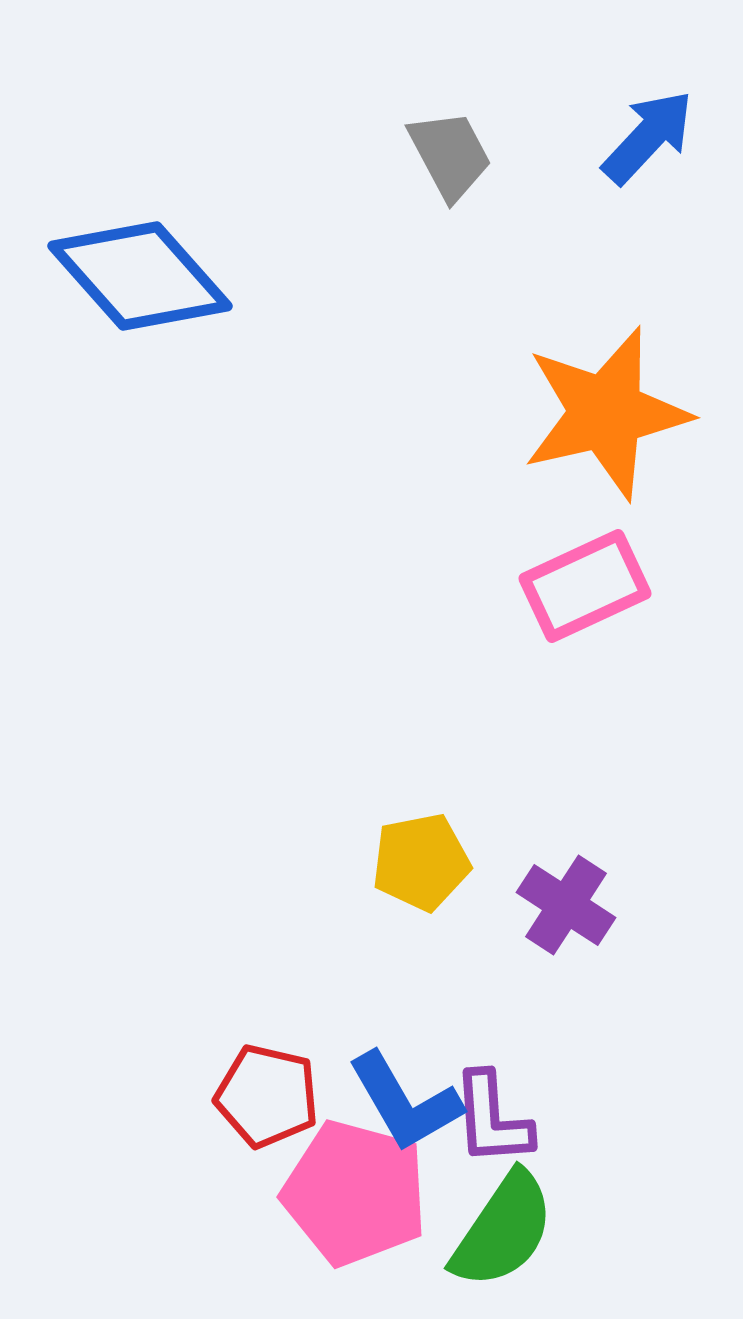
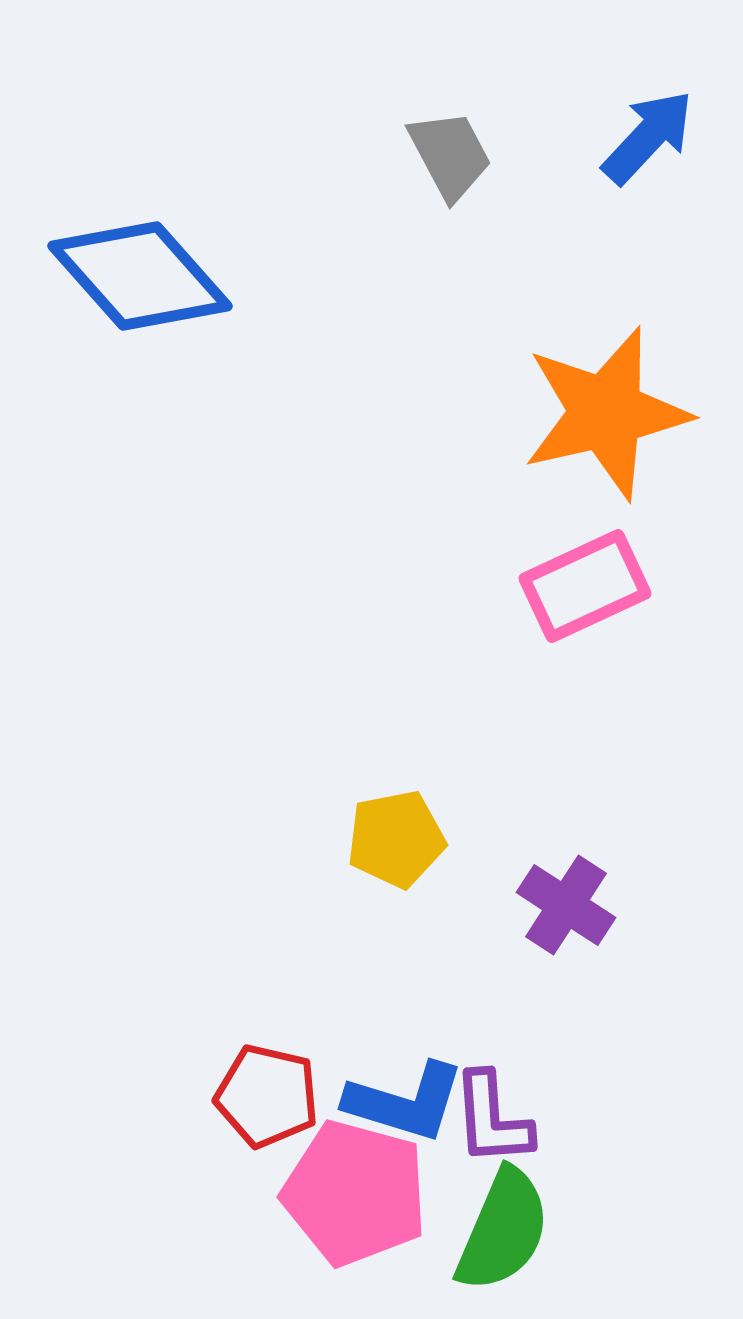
yellow pentagon: moved 25 px left, 23 px up
blue L-shape: rotated 43 degrees counterclockwise
green semicircle: rotated 11 degrees counterclockwise
